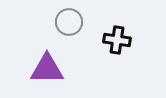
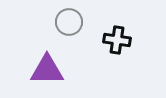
purple triangle: moved 1 px down
